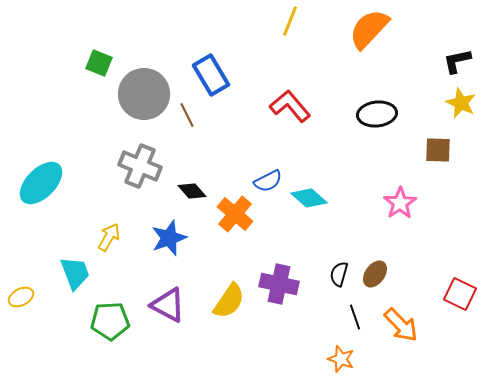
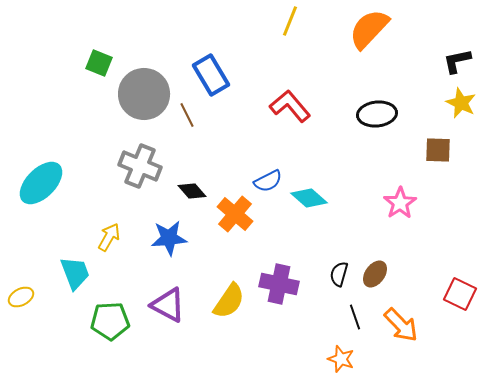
blue star: rotated 15 degrees clockwise
